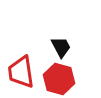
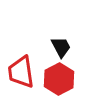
red hexagon: rotated 16 degrees clockwise
